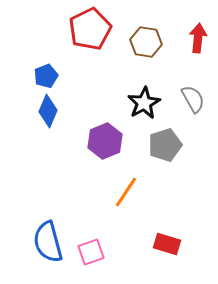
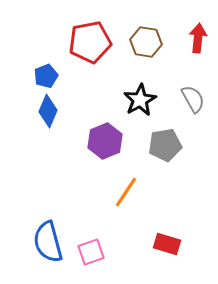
red pentagon: moved 13 px down; rotated 15 degrees clockwise
black star: moved 4 px left, 3 px up
gray pentagon: rotated 8 degrees clockwise
